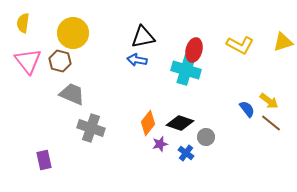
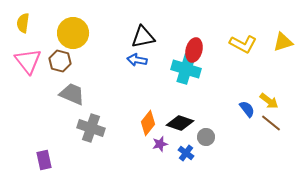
yellow L-shape: moved 3 px right, 1 px up
cyan cross: moved 1 px up
